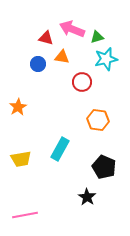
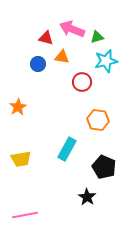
cyan star: moved 2 px down
cyan rectangle: moved 7 px right
